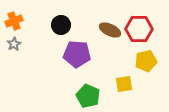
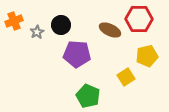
red hexagon: moved 10 px up
gray star: moved 23 px right, 12 px up
yellow pentagon: moved 1 px right, 5 px up
yellow square: moved 2 px right, 7 px up; rotated 24 degrees counterclockwise
